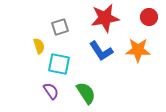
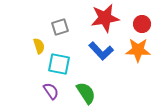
red circle: moved 7 px left, 7 px down
blue L-shape: rotated 10 degrees counterclockwise
